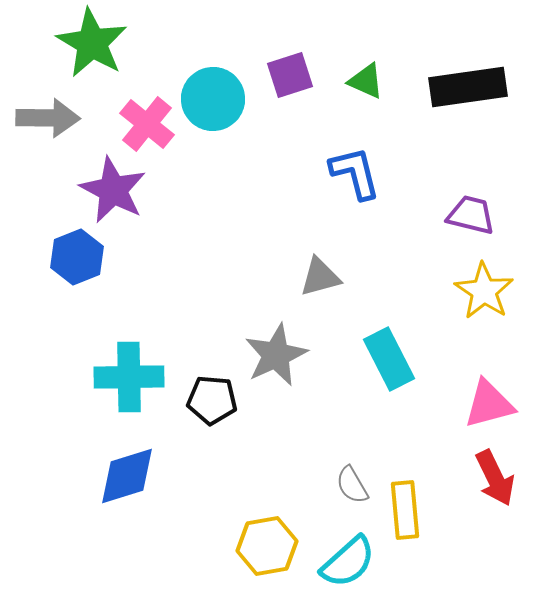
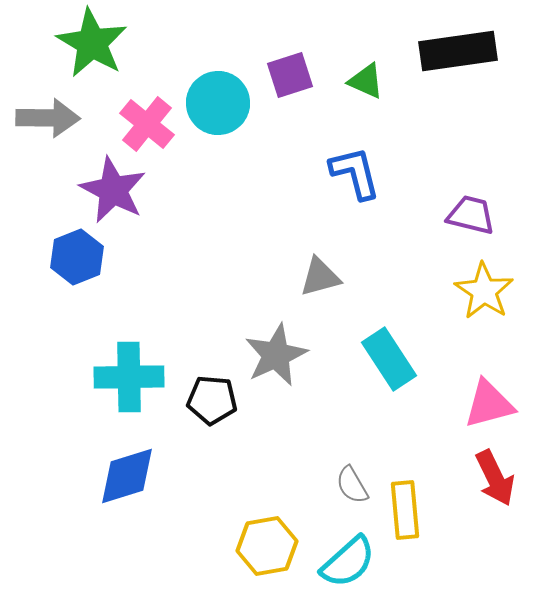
black rectangle: moved 10 px left, 36 px up
cyan circle: moved 5 px right, 4 px down
cyan rectangle: rotated 6 degrees counterclockwise
